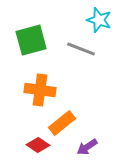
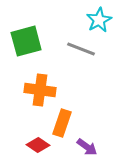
cyan star: rotated 25 degrees clockwise
green square: moved 5 px left, 1 px down
orange rectangle: rotated 32 degrees counterclockwise
purple arrow: rotated 110 degrees counterclockwise
